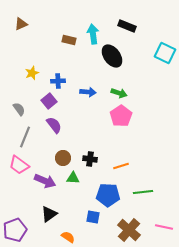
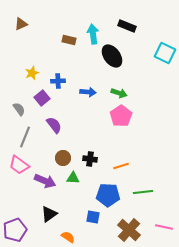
purple square: moved 7 px left, 3 px up
